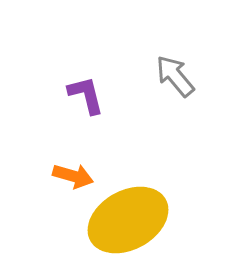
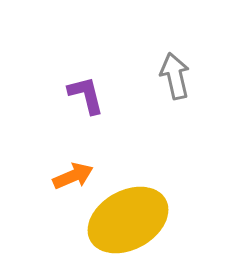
gray arrow: rotated 27 degrees clockwise
orange arrow: rotated 39 degrees counterclockwise
